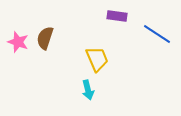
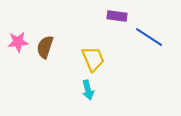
blue line: moved 8 px left, 3 px down
brown semicircle: moved 9 px down
pink star: rotated 25 degrees counterclockwise
yellow trapezoid: moved 4 px left
